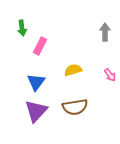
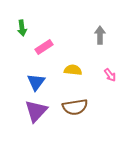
gray arrow: moved 5 px left, 3 px down
pink rectangle: moved 4 px right, 1 px down; rotated 30 degrees clockwise
yellow semicircle: rotated 24 degrees clockwise
